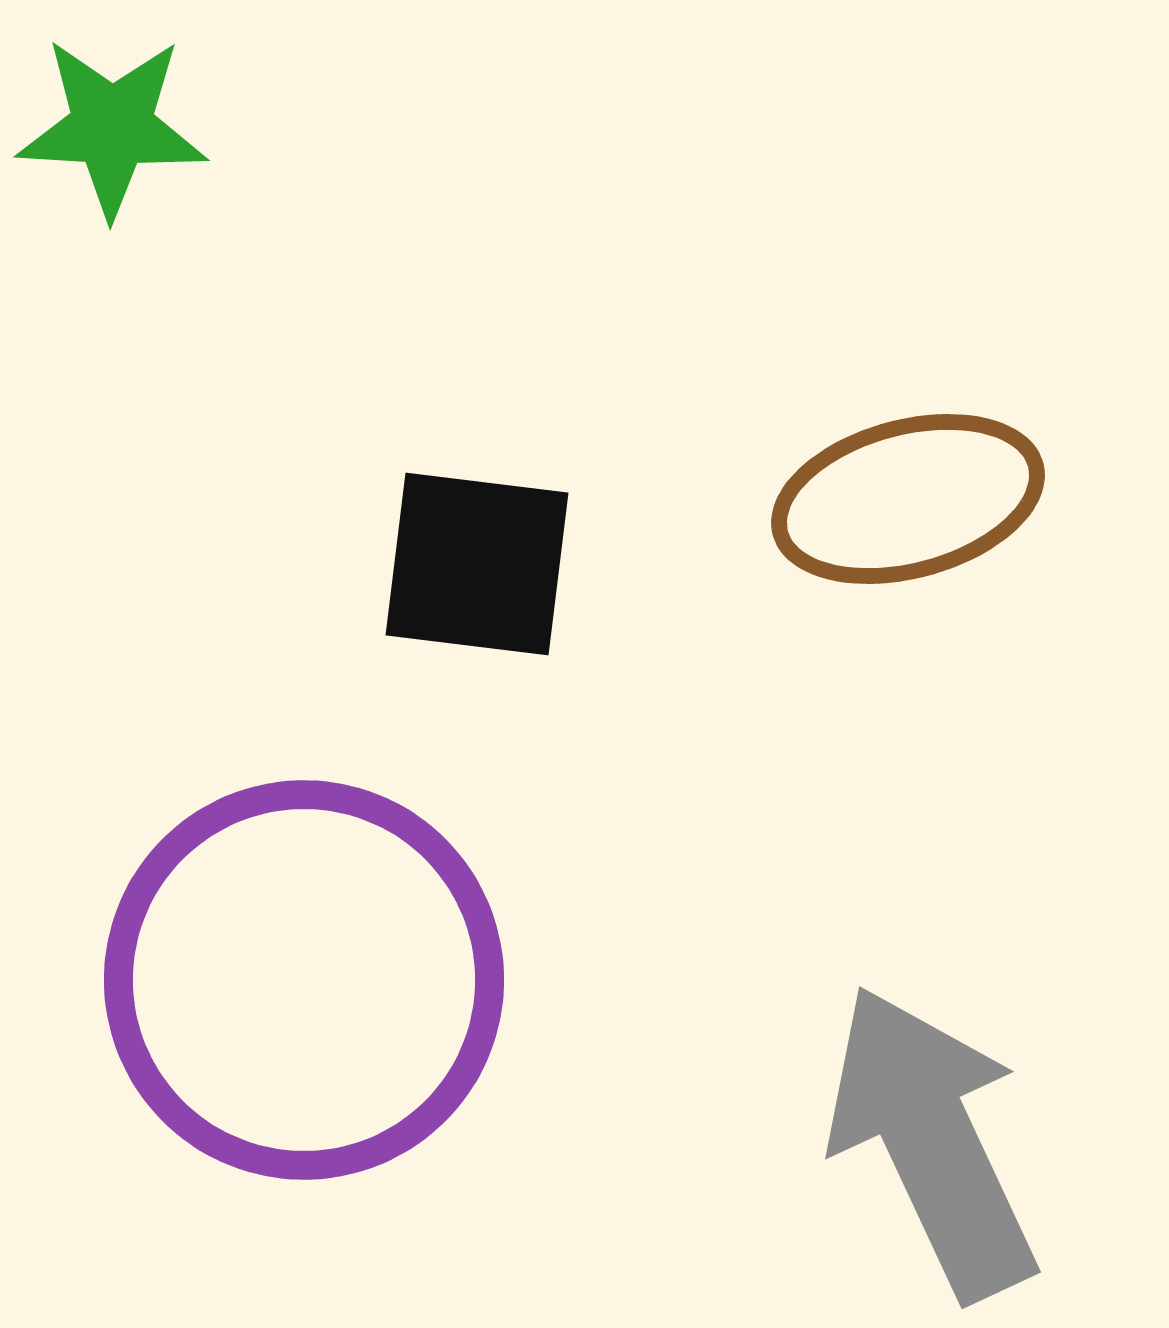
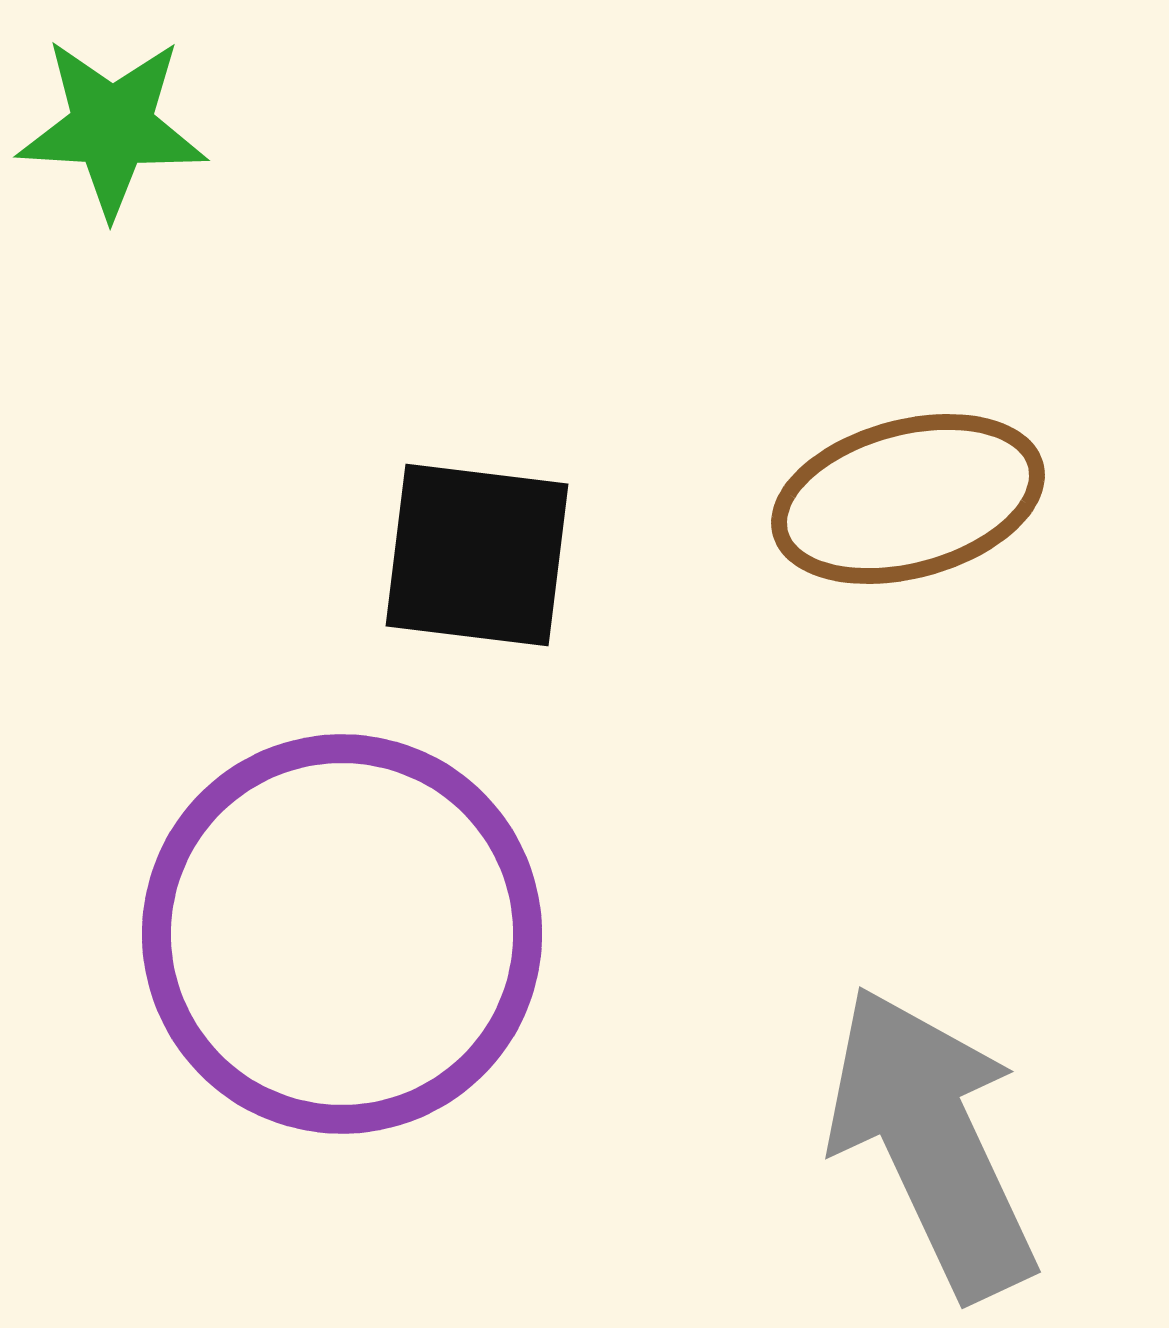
black square: moved 9 px up
purple circle: moved 38 px right, 46 px up
